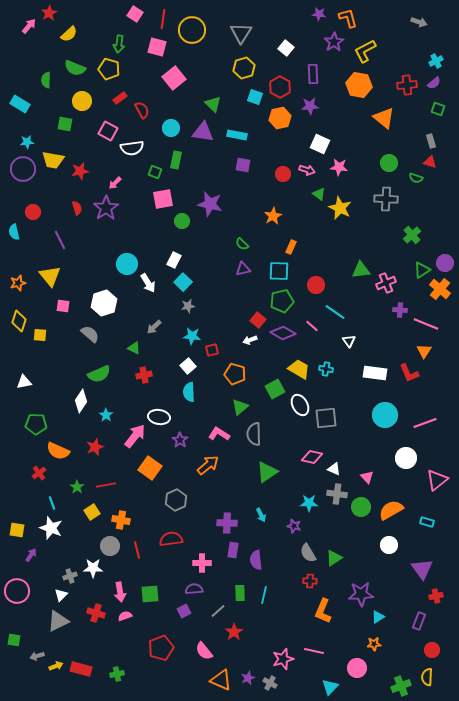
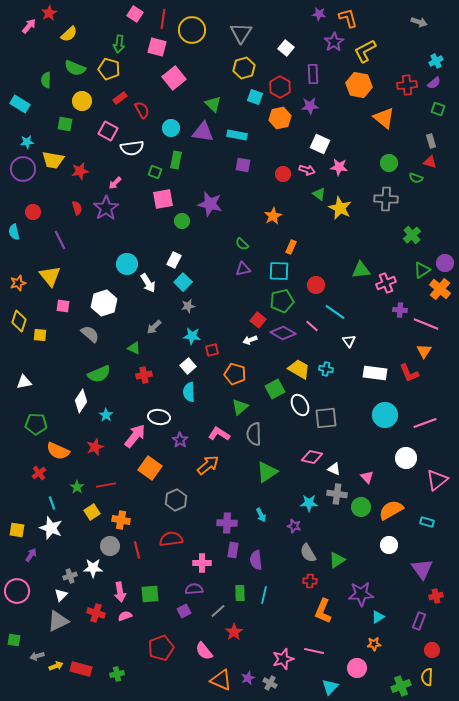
green triangle at (334, 558): moved 3 px right, 2 px down
